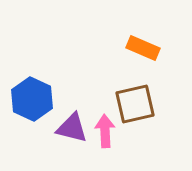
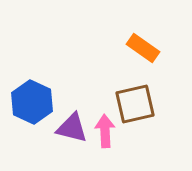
orange rectangle: rotated 12 degrees clockwise
blue hexagon: moved 3 px down
